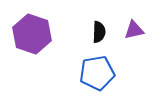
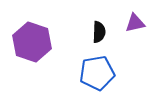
purple triangle: moved 1 px right, 7 px up
purple hexagon: moved 8 px down
